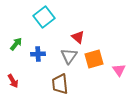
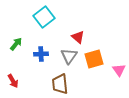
blue cross: moved 3 px right
